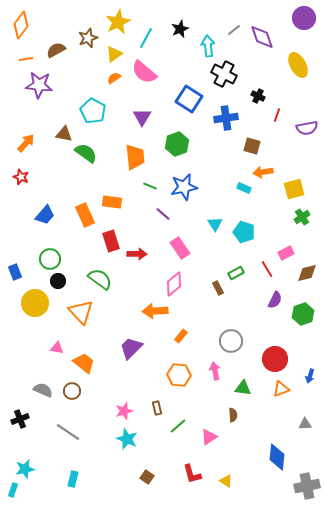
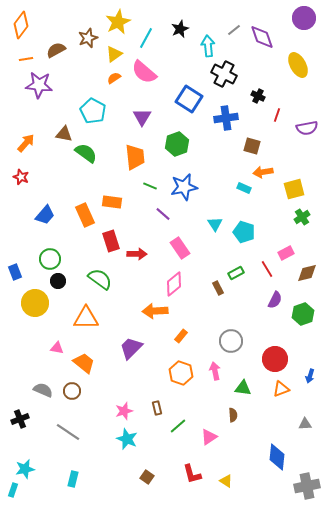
orange triangle at (81, 312): moved 5 px right, 6 px down; rotated 48 degrees counterclockwise
orange hexagon at (179, 375): moved 2 px right, 2 px up; rotated 15 degrees clockwise
